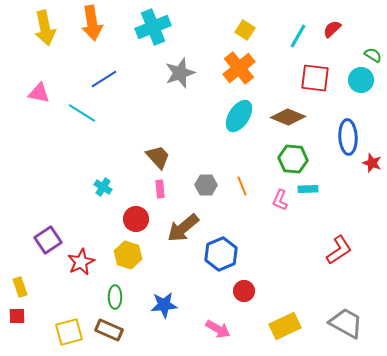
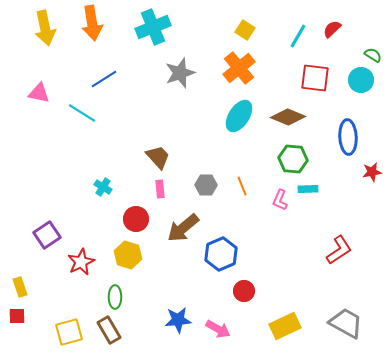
red star at (372, 163): moved 9 px down; rotated 30 degrees counterclockwise
purple square at (48, 240): moved 1 px left, 5 px up
blue star at (164, 305): moved 14 px right, 15 px down
brown rectangle at (109, 330): rotated 36 degrees clockwise
